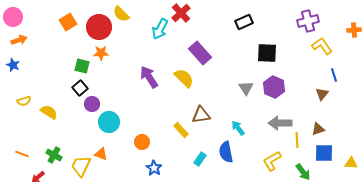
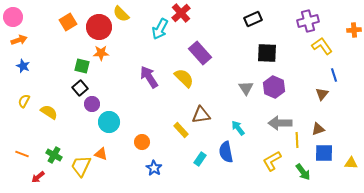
black rectangle at (244, 22): moved 9 px right, 3 px up
blue star at (13, 65): moved 10 px right, 1 px down
yellow semicircle at (24, 101): rotated 136 degrees clockwise
